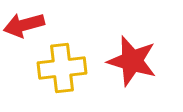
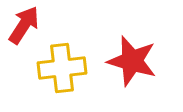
red arrow: rotated 138 degrees clockwise
